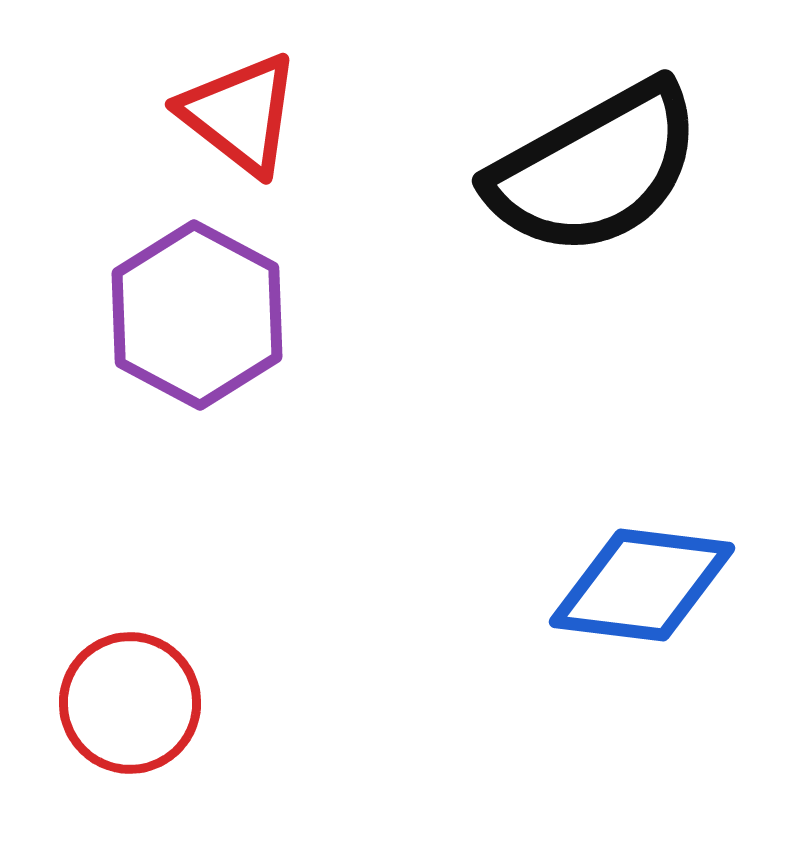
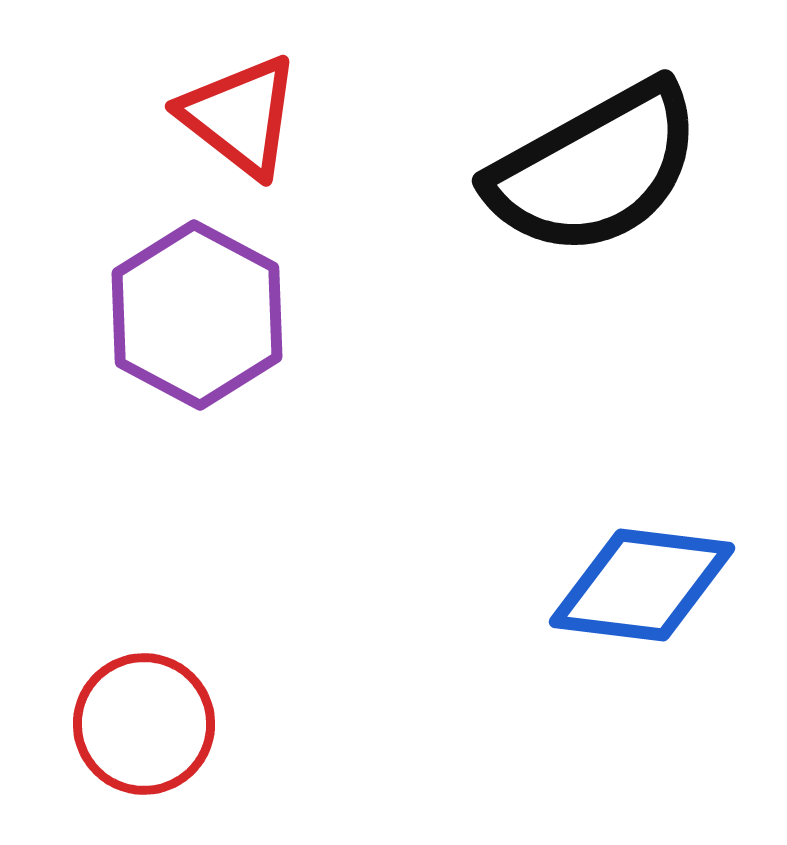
red triangle: moved 2 px down
red circle: moved 14 px right, 21 px down
